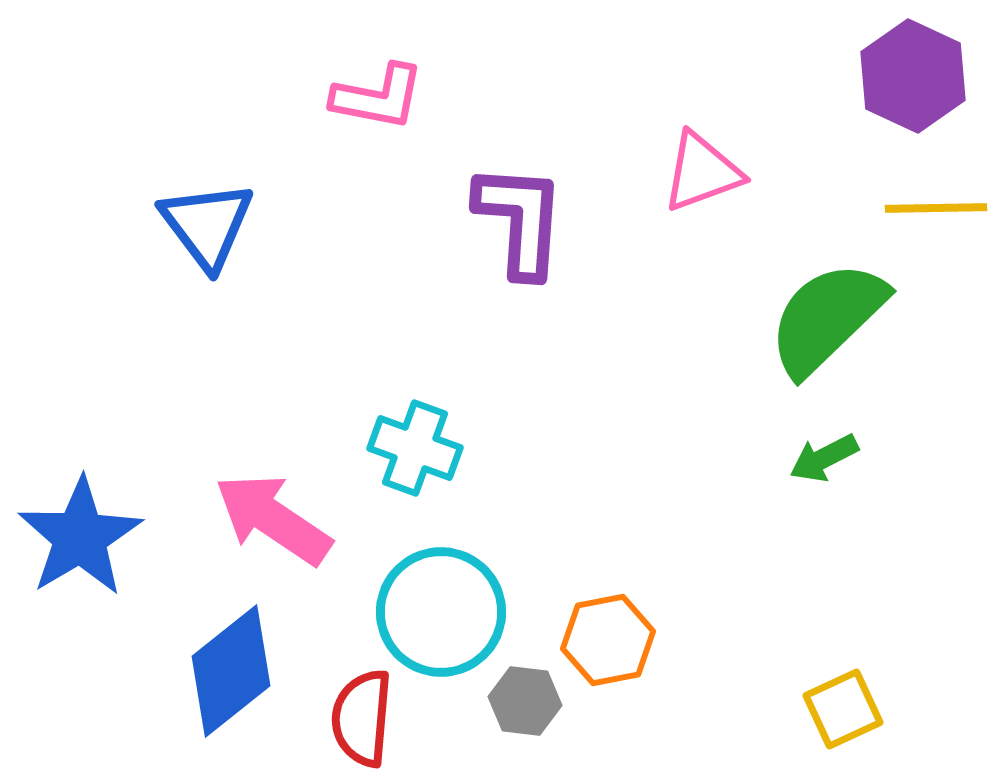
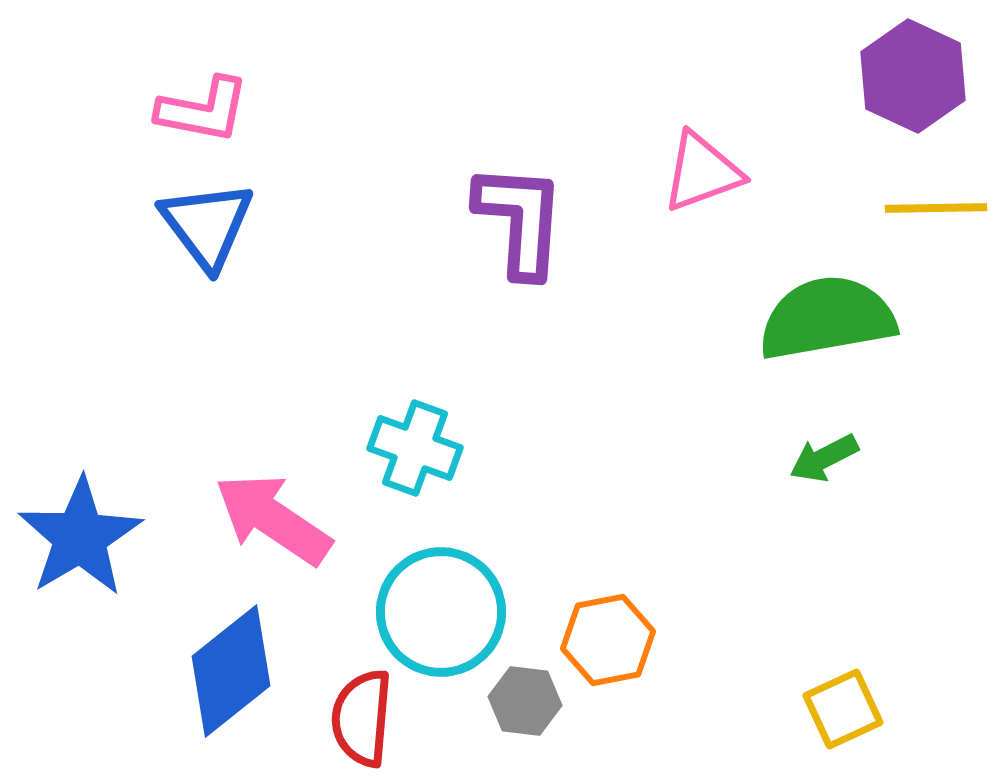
pink L-shape: moved 175 px left, 13 px down
green semicircle: rotated 34 degrees clockwise
